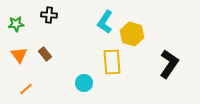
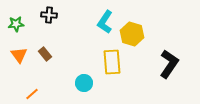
orange line: moved 6 px right, 5 px down
